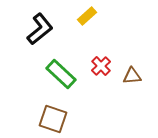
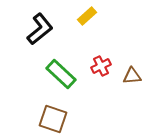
red cross: rotated 18 degrees clockwise
